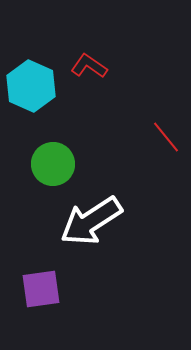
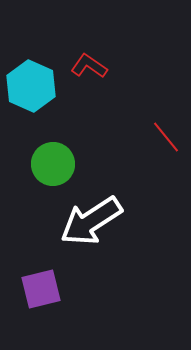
purple square: rotated 6 degrees counterclockwise
